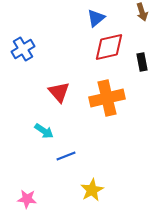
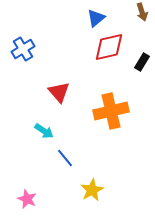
black rectangle: rotated 42 degrees clockwise
orange cross: moved 4 px right, 13 px down
blue line: moved 1 px left, 2 px down; rotated 72 degrees clockwise
pink star: rotated 18 degrees clockwise
